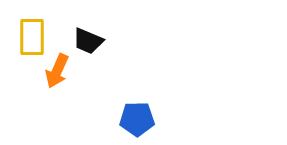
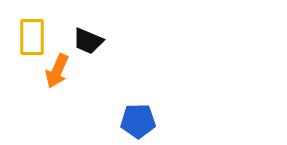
blue pentagon: moved 1 px right, 2 px down
